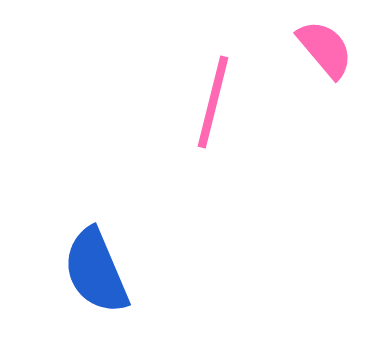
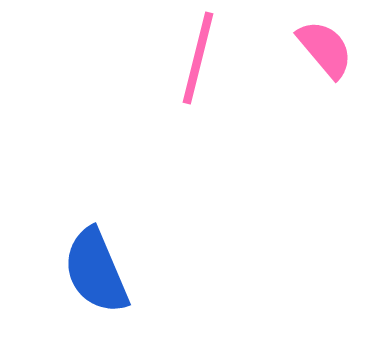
pink line: moved 15 px left, 44 px up
